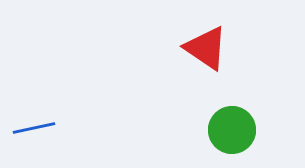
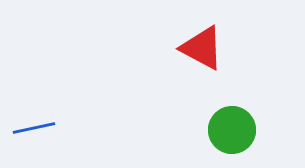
red triangle: moved 4 px left; rotated 6 degrees counterclockwise
